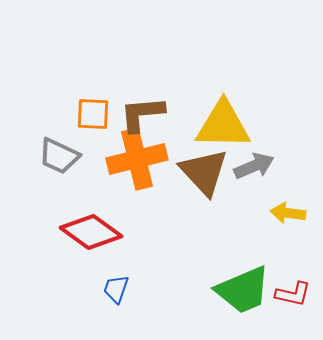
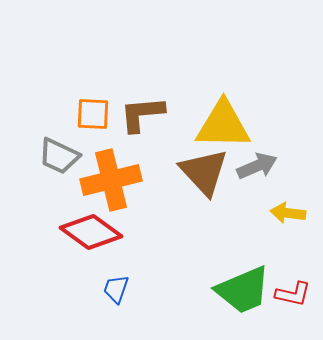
orange cross: moved 26 px left, 21 px down
gray arrow: moved 3 px right
